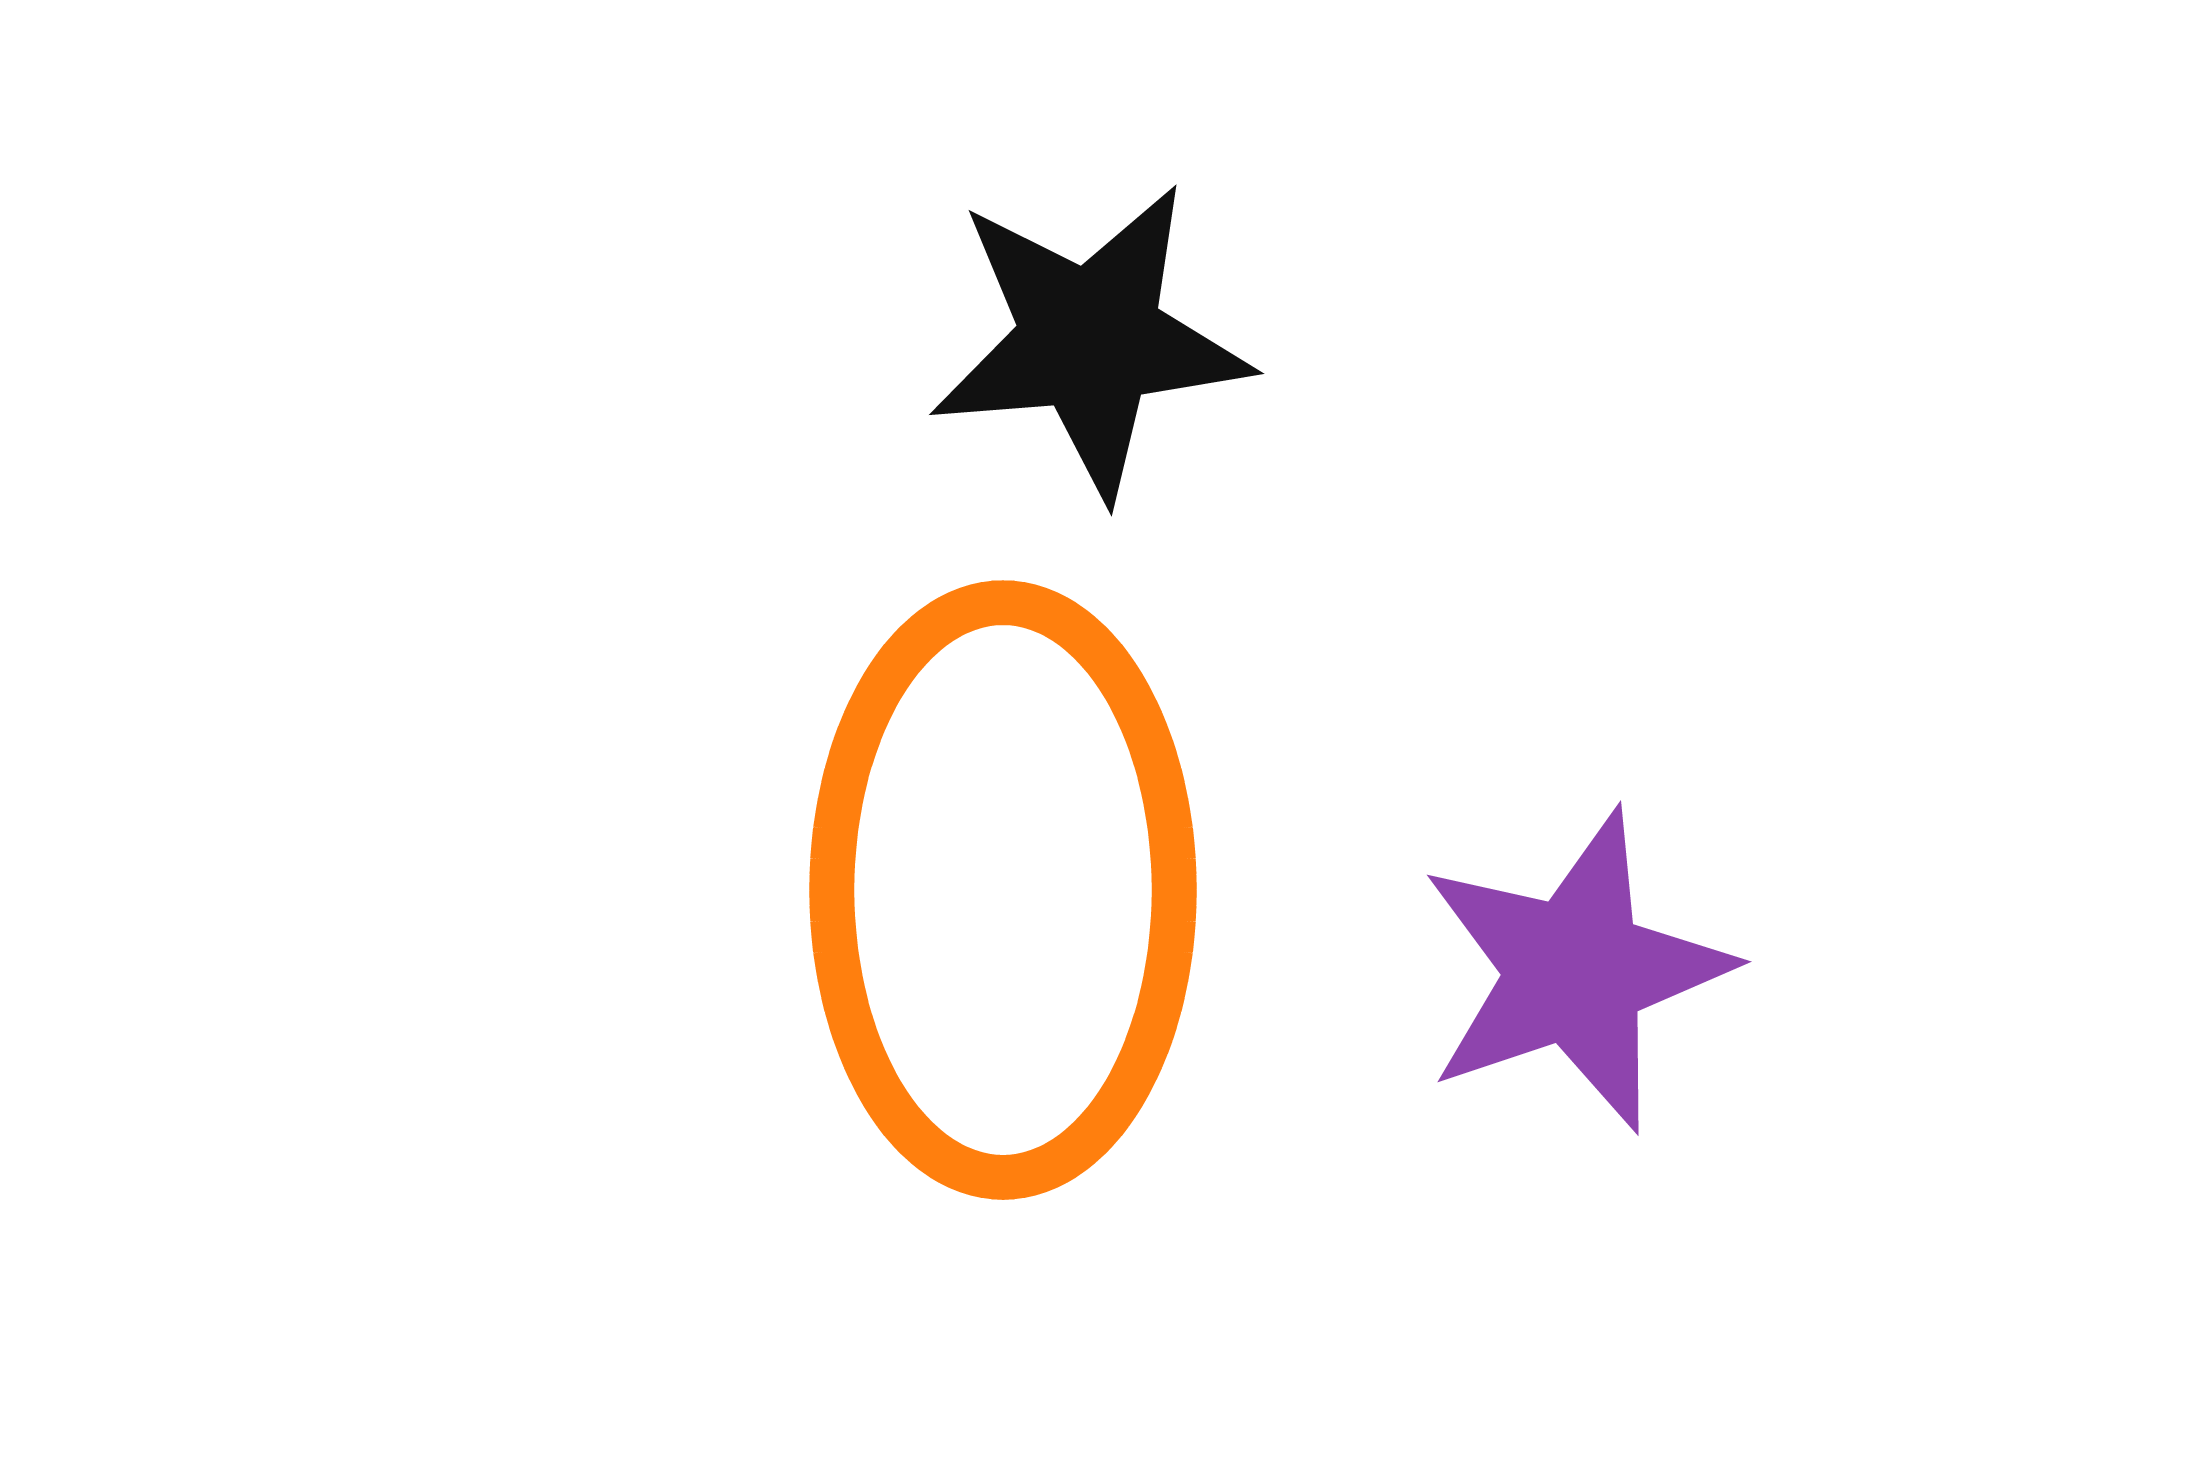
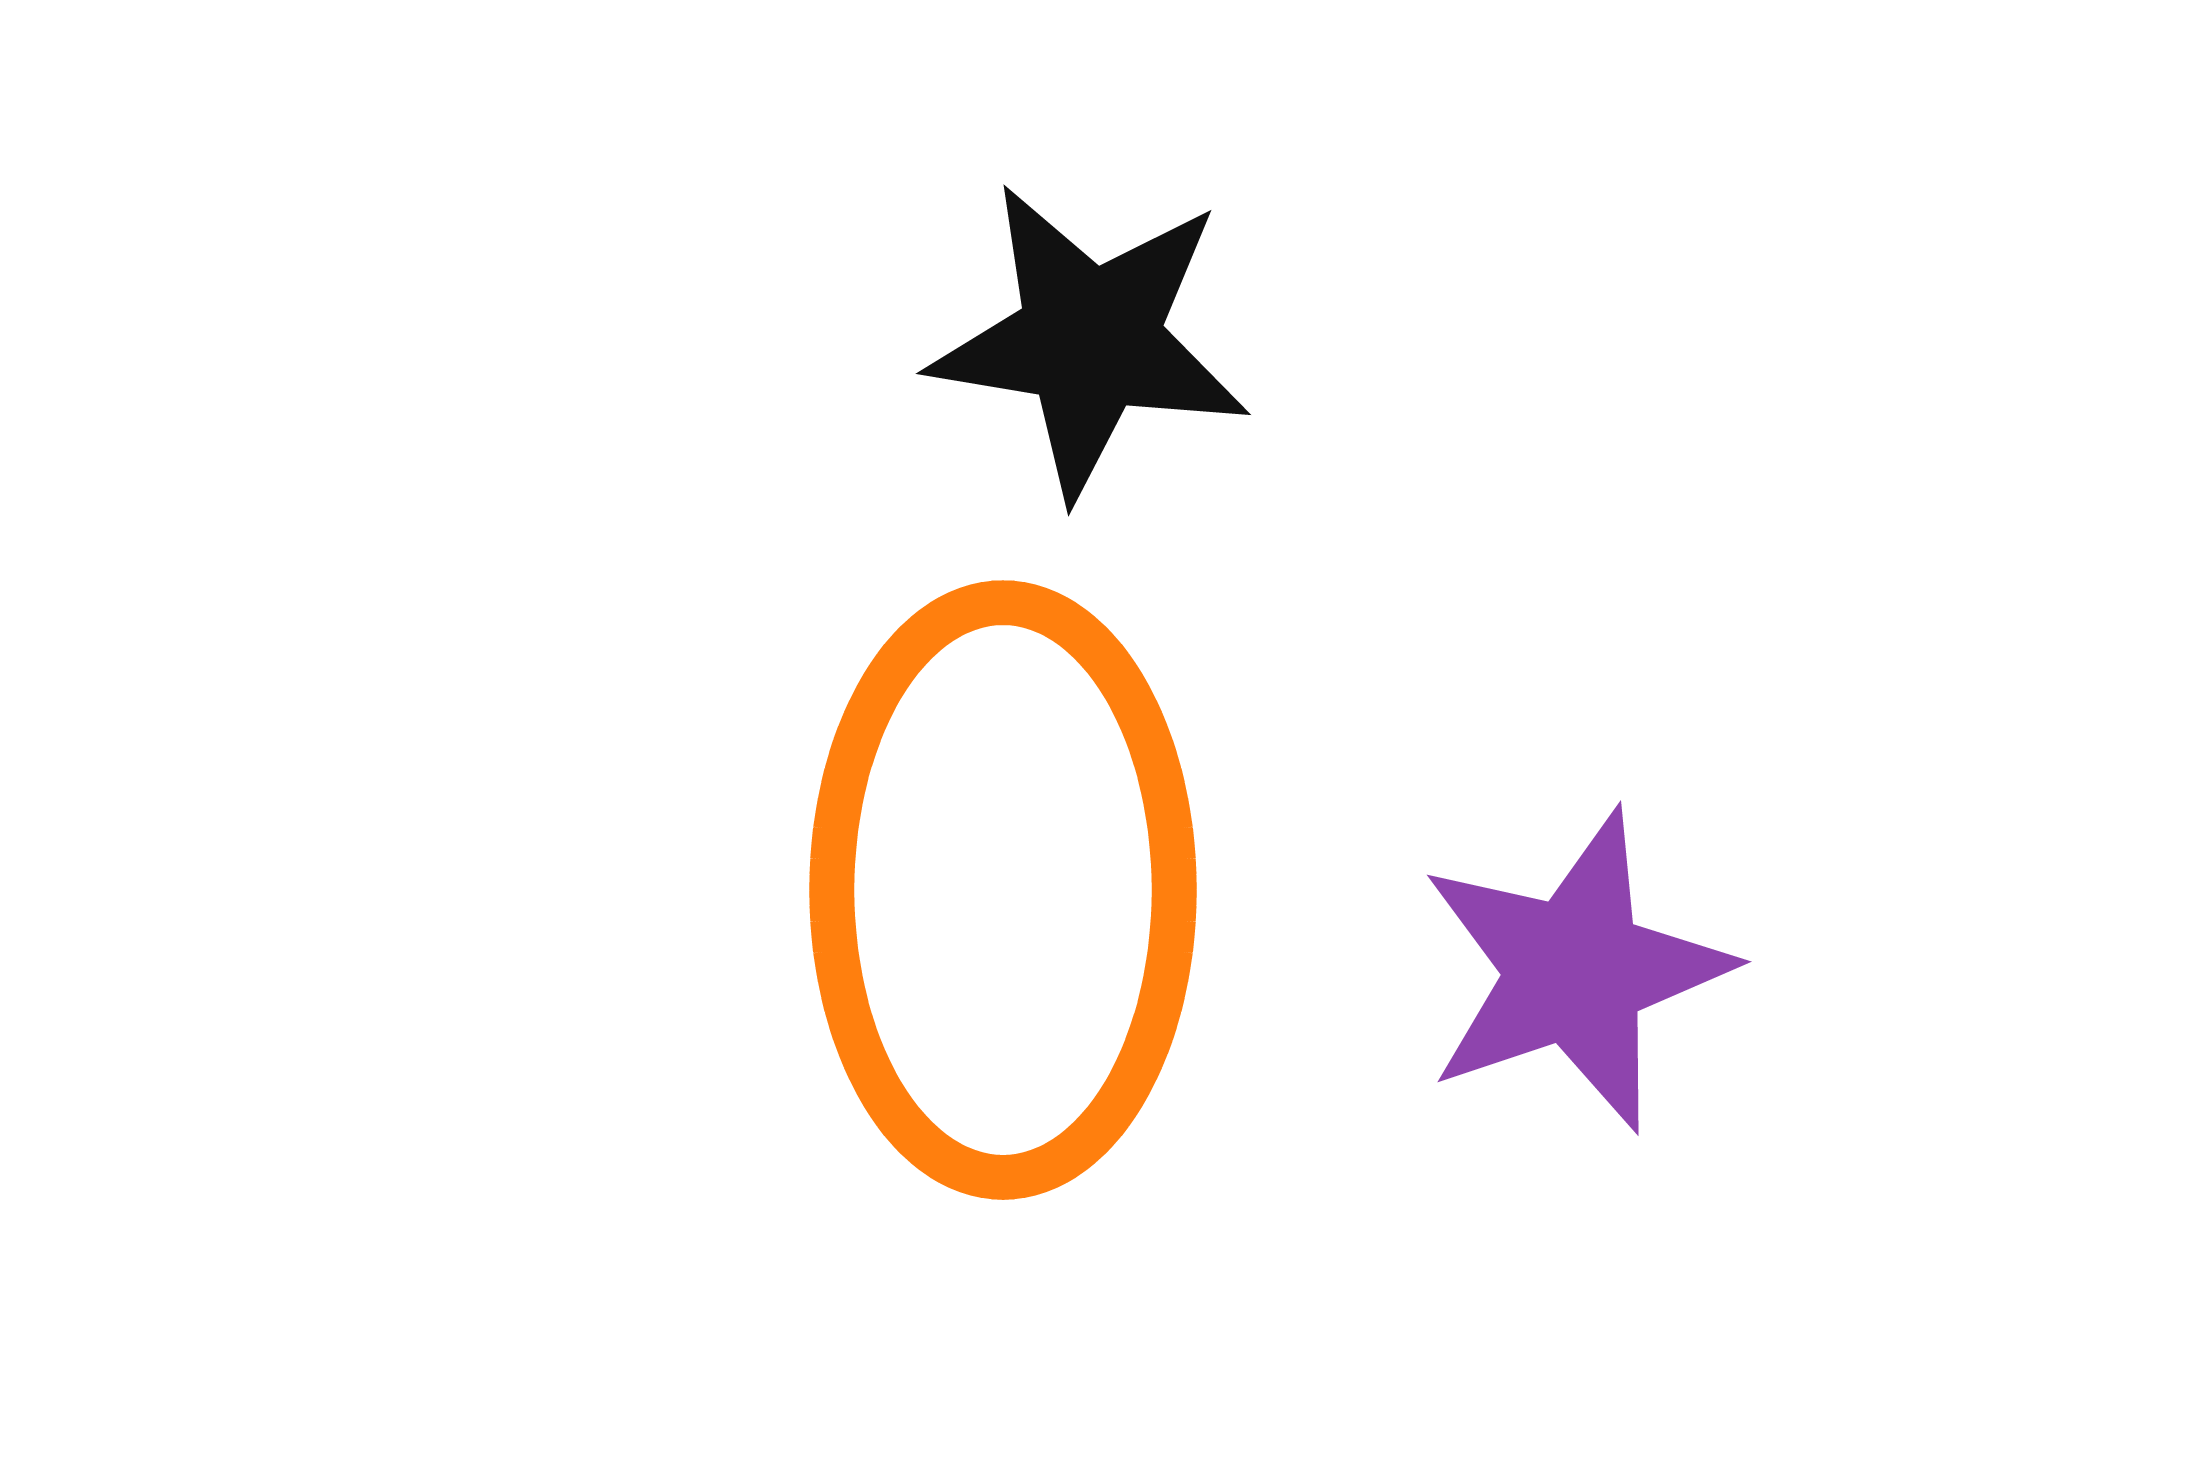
black star: rotated 14 degrees clockwise
